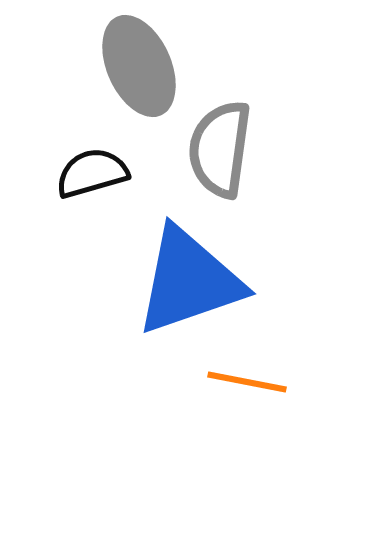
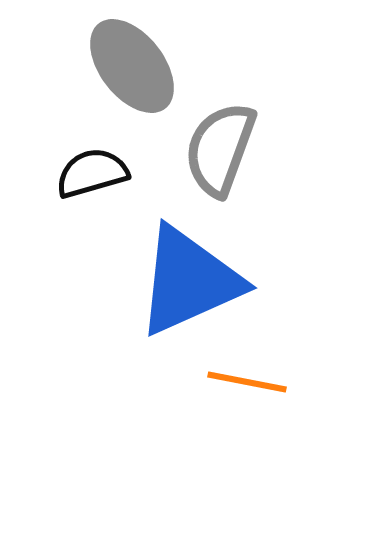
gray ellipse: moved 7 px left; rotated 14 degrees counterclockwise
gray semicircle: rotated 12 degrees clockwise
blue triangle: rotated 5 degrees counterclockwise
